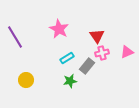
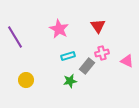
red triangle: moved 1 px right, 10 px up
pink triangle: moved 9 px down; rotated 48 degrees clockwise
cyan rectangle: moved 1 px right, 2 px up; rotated 16 degrees clockwise
